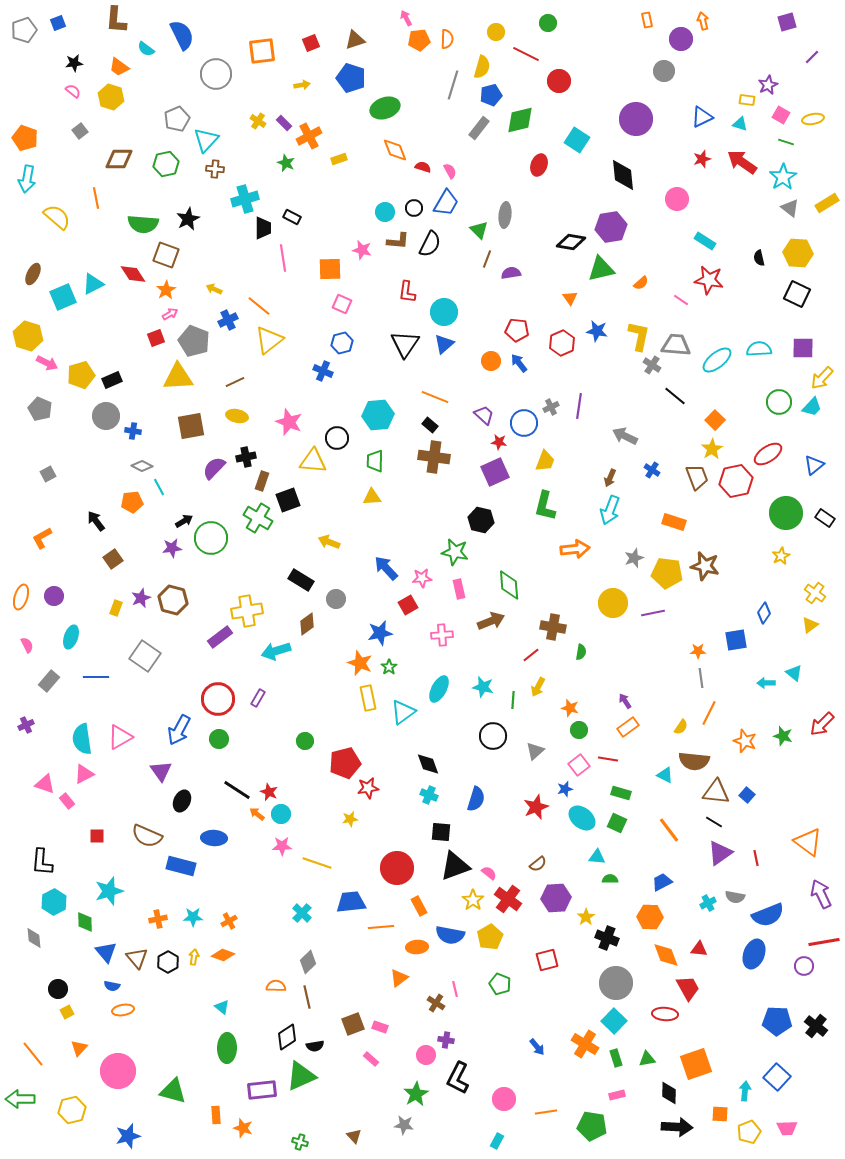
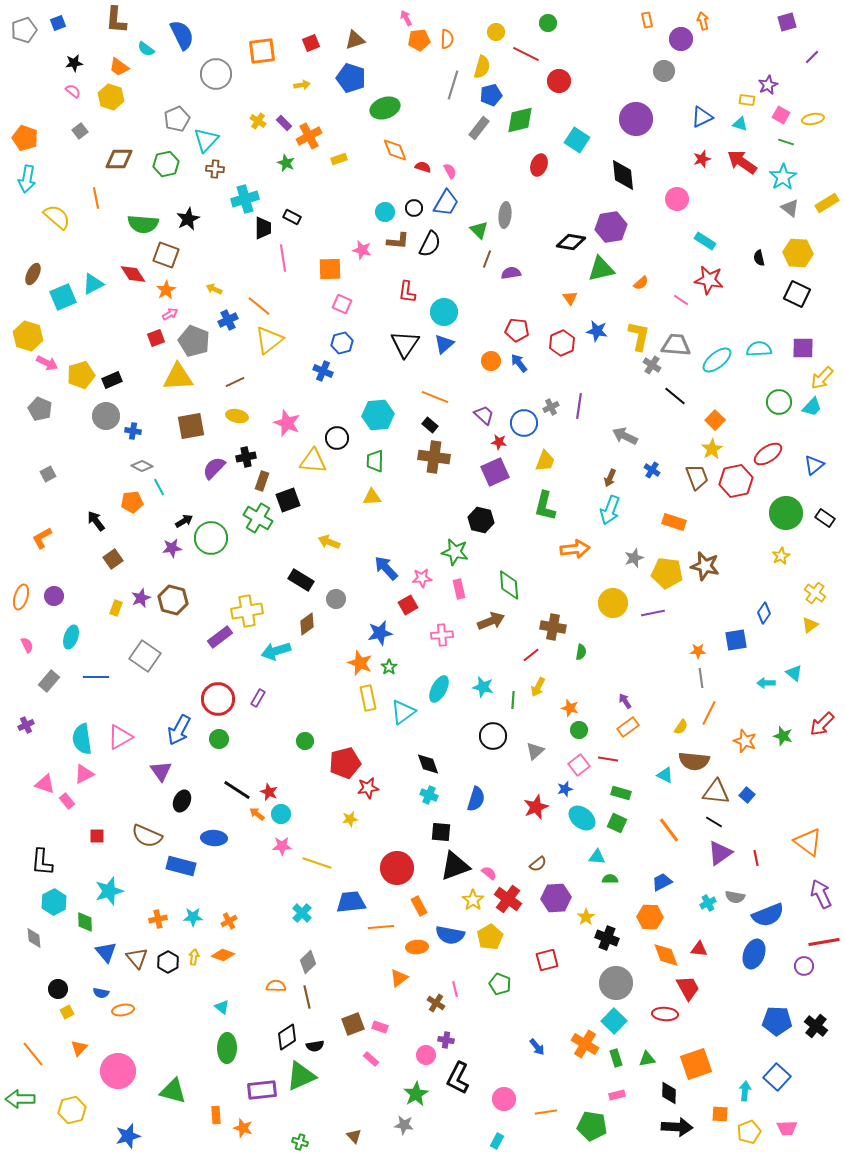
pink star at (289, 422): moved 2 px left, 1 px down
blue semicircle at (112, 986): moved 11 px left, 7 px down
